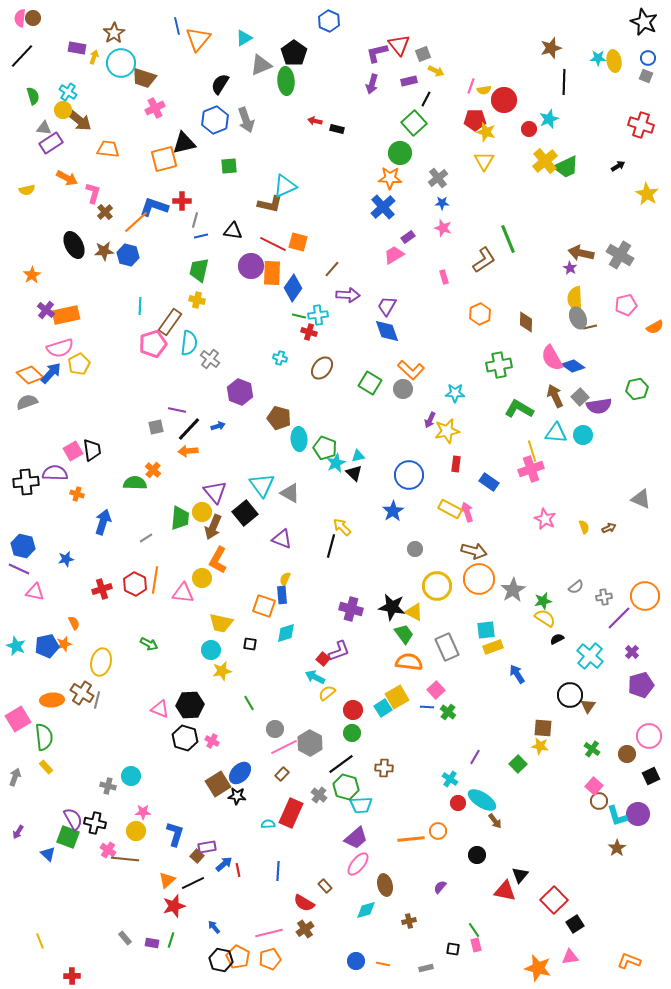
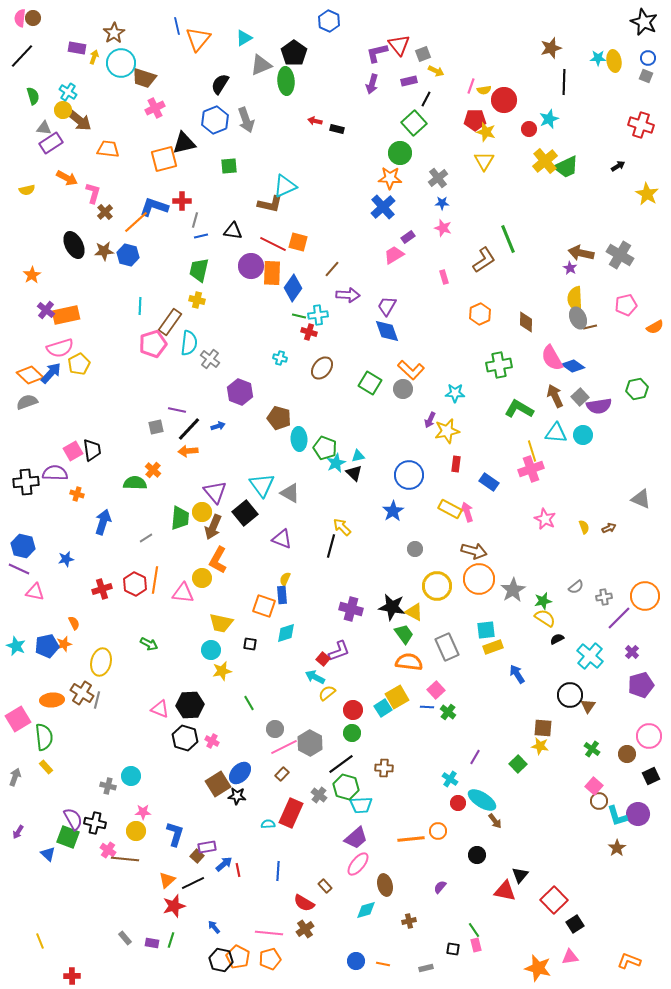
pink line at (269, 933): rotated 20 degrees clockwise
